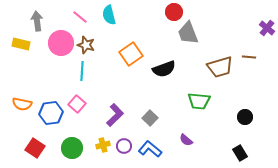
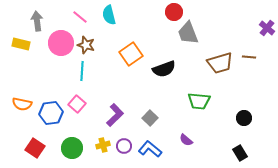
brown trapezoid: moved 4 px up
black circle: moved 1 px left, 1 px down
